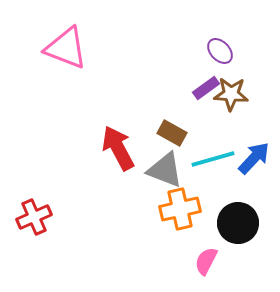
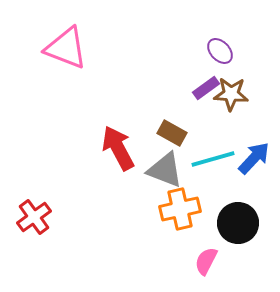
red cross: rotated 12 degrees counterclockwise
